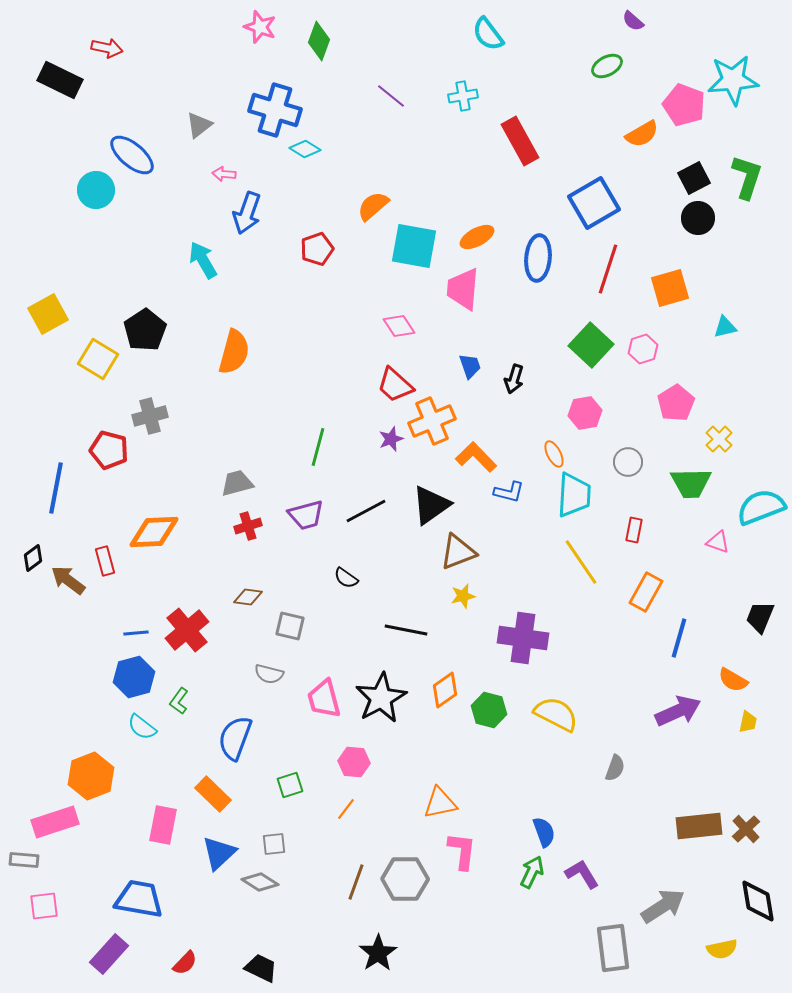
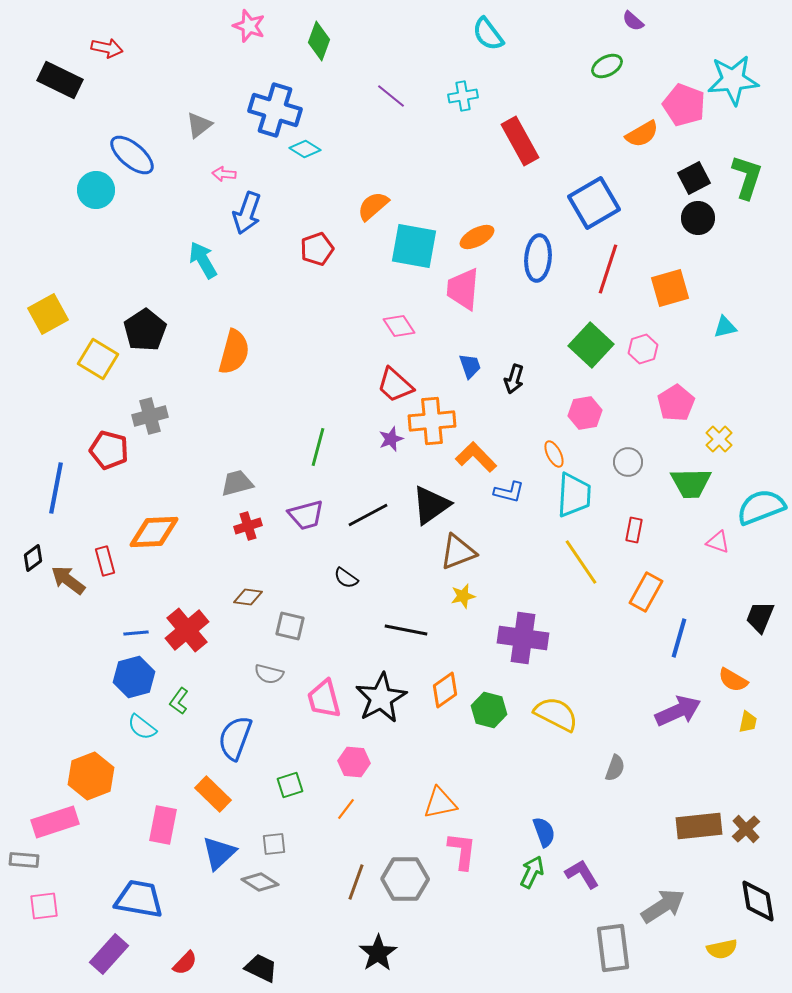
pink star at (260, 27): moved 11 px left, 1 px up
orange cross at (432, 421): rotated 18 degrees clockwise
black line at (366, 511): moved 2 px right, 4 px down
